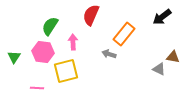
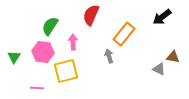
gray arrow: moved 2 px down; rotated 56 degrees clockwise
